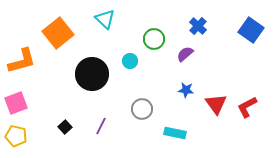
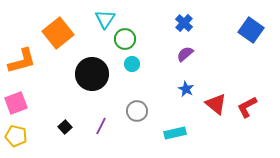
cyan triangle: rotated 20 degrees clockwise
blue cross: moved 14 px left, 3 px up
green circle: moved 29 px left
cyan circle: moved 2 px right, 3 px down
blue star: moved 1 px up; rotated 21 degrees clockwise
red triangle: rotated 15 degrees counterclockwise
gray circle: moved 5 px left, 2 px down
cyan rectangle: rotated 25 degrees counterclockwise
